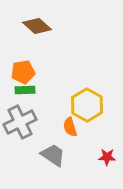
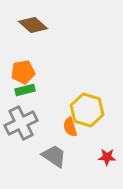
brown diamond: moved 4 px left, 1 px up
green rectangle: rotated 12 degrees counterclockwise
yellow hexagon: moved 5 px down; rotated 12 degrees counterclockwise
gray cross: moved 1 px right, 1 px down
gray trapezoid: moved 1 px right, 1 px down
